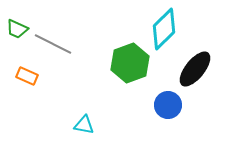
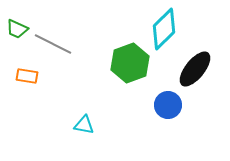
orange rectangle: rotated 15 degrees counterclockwise
